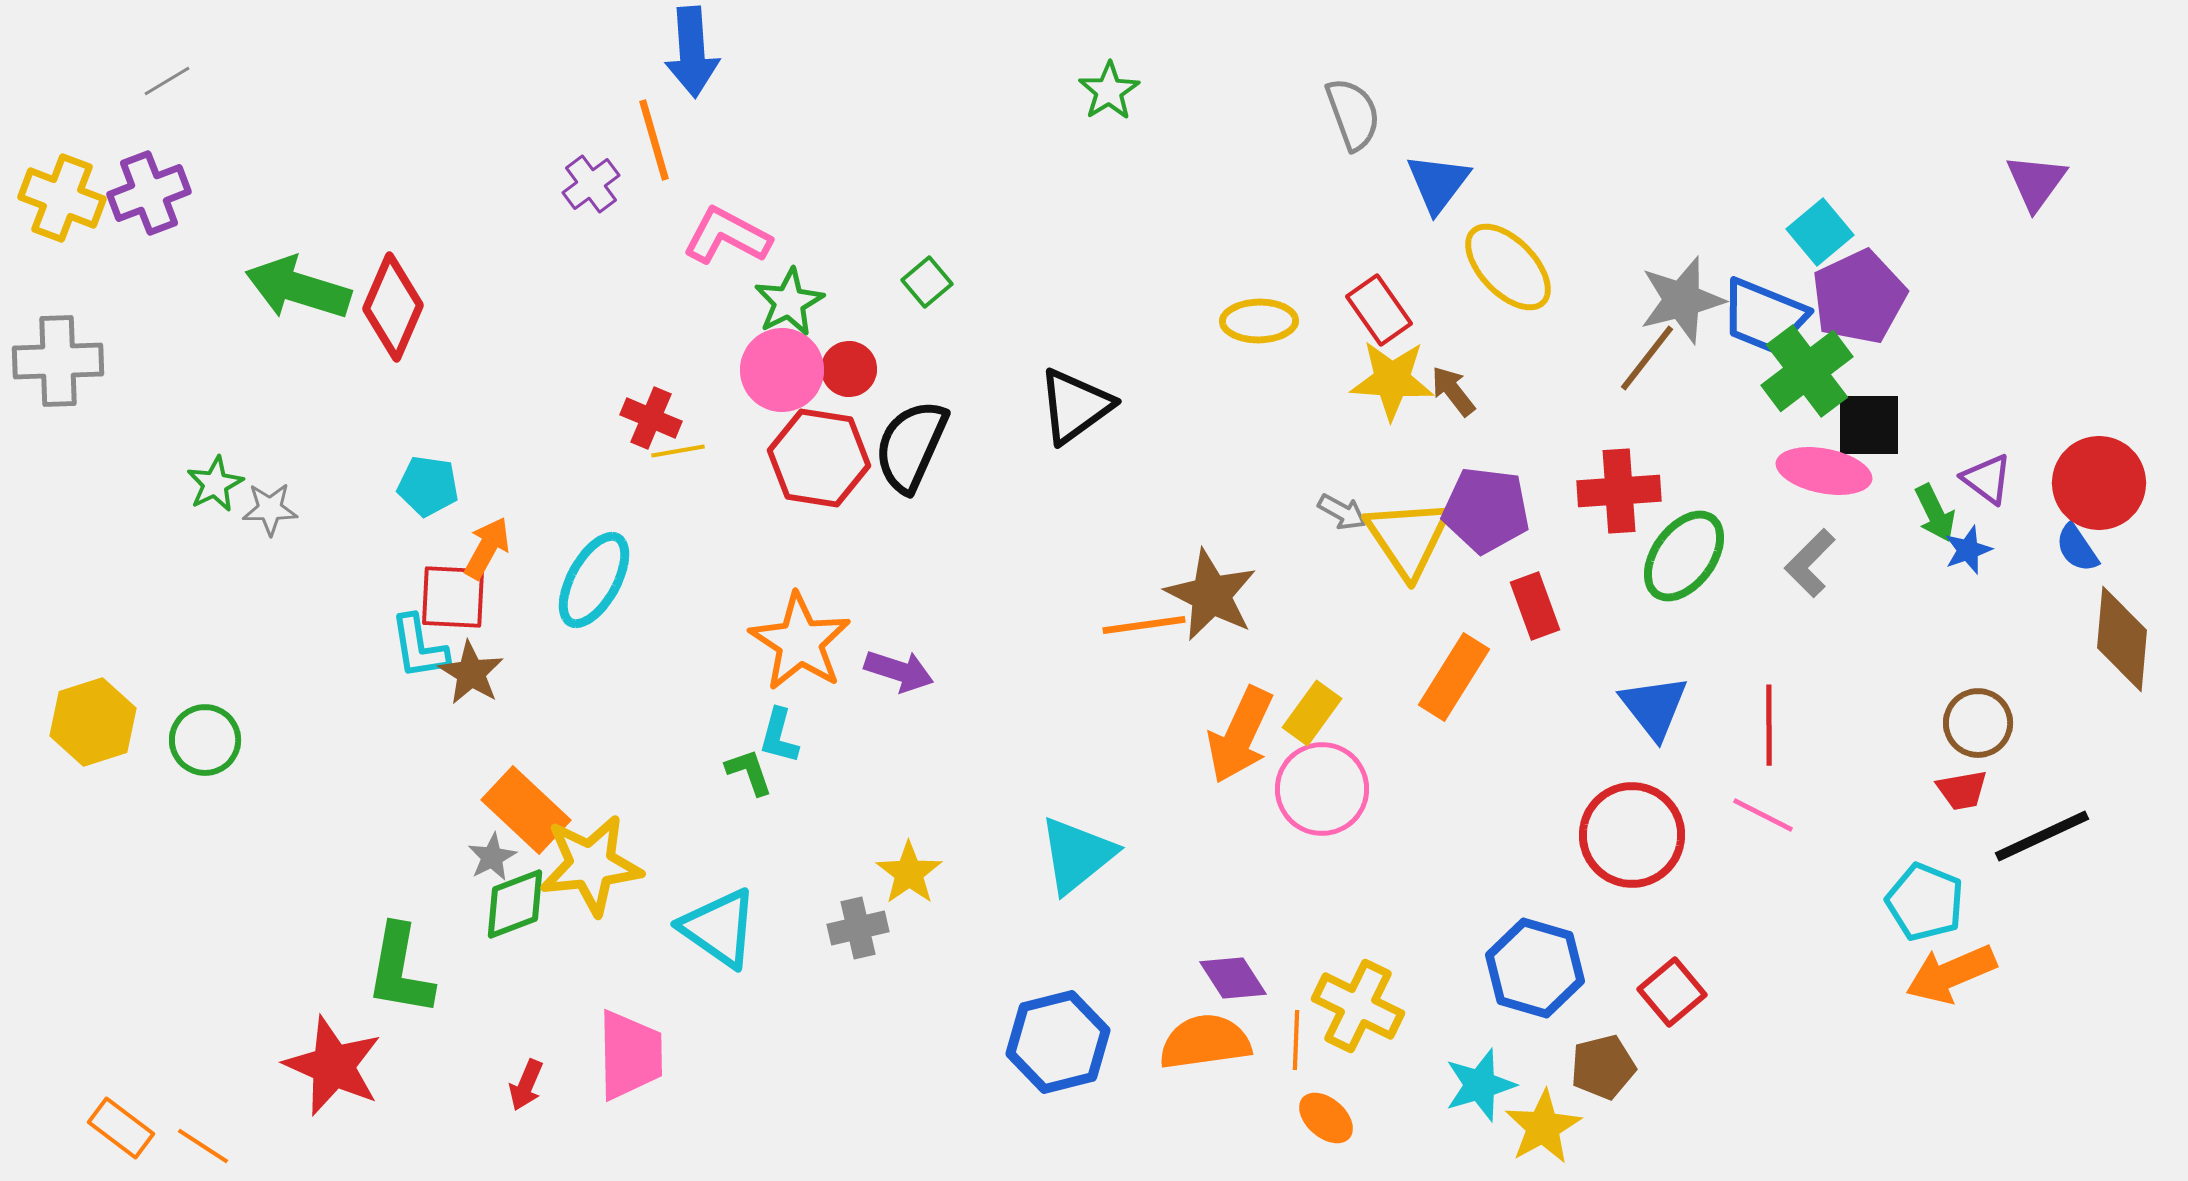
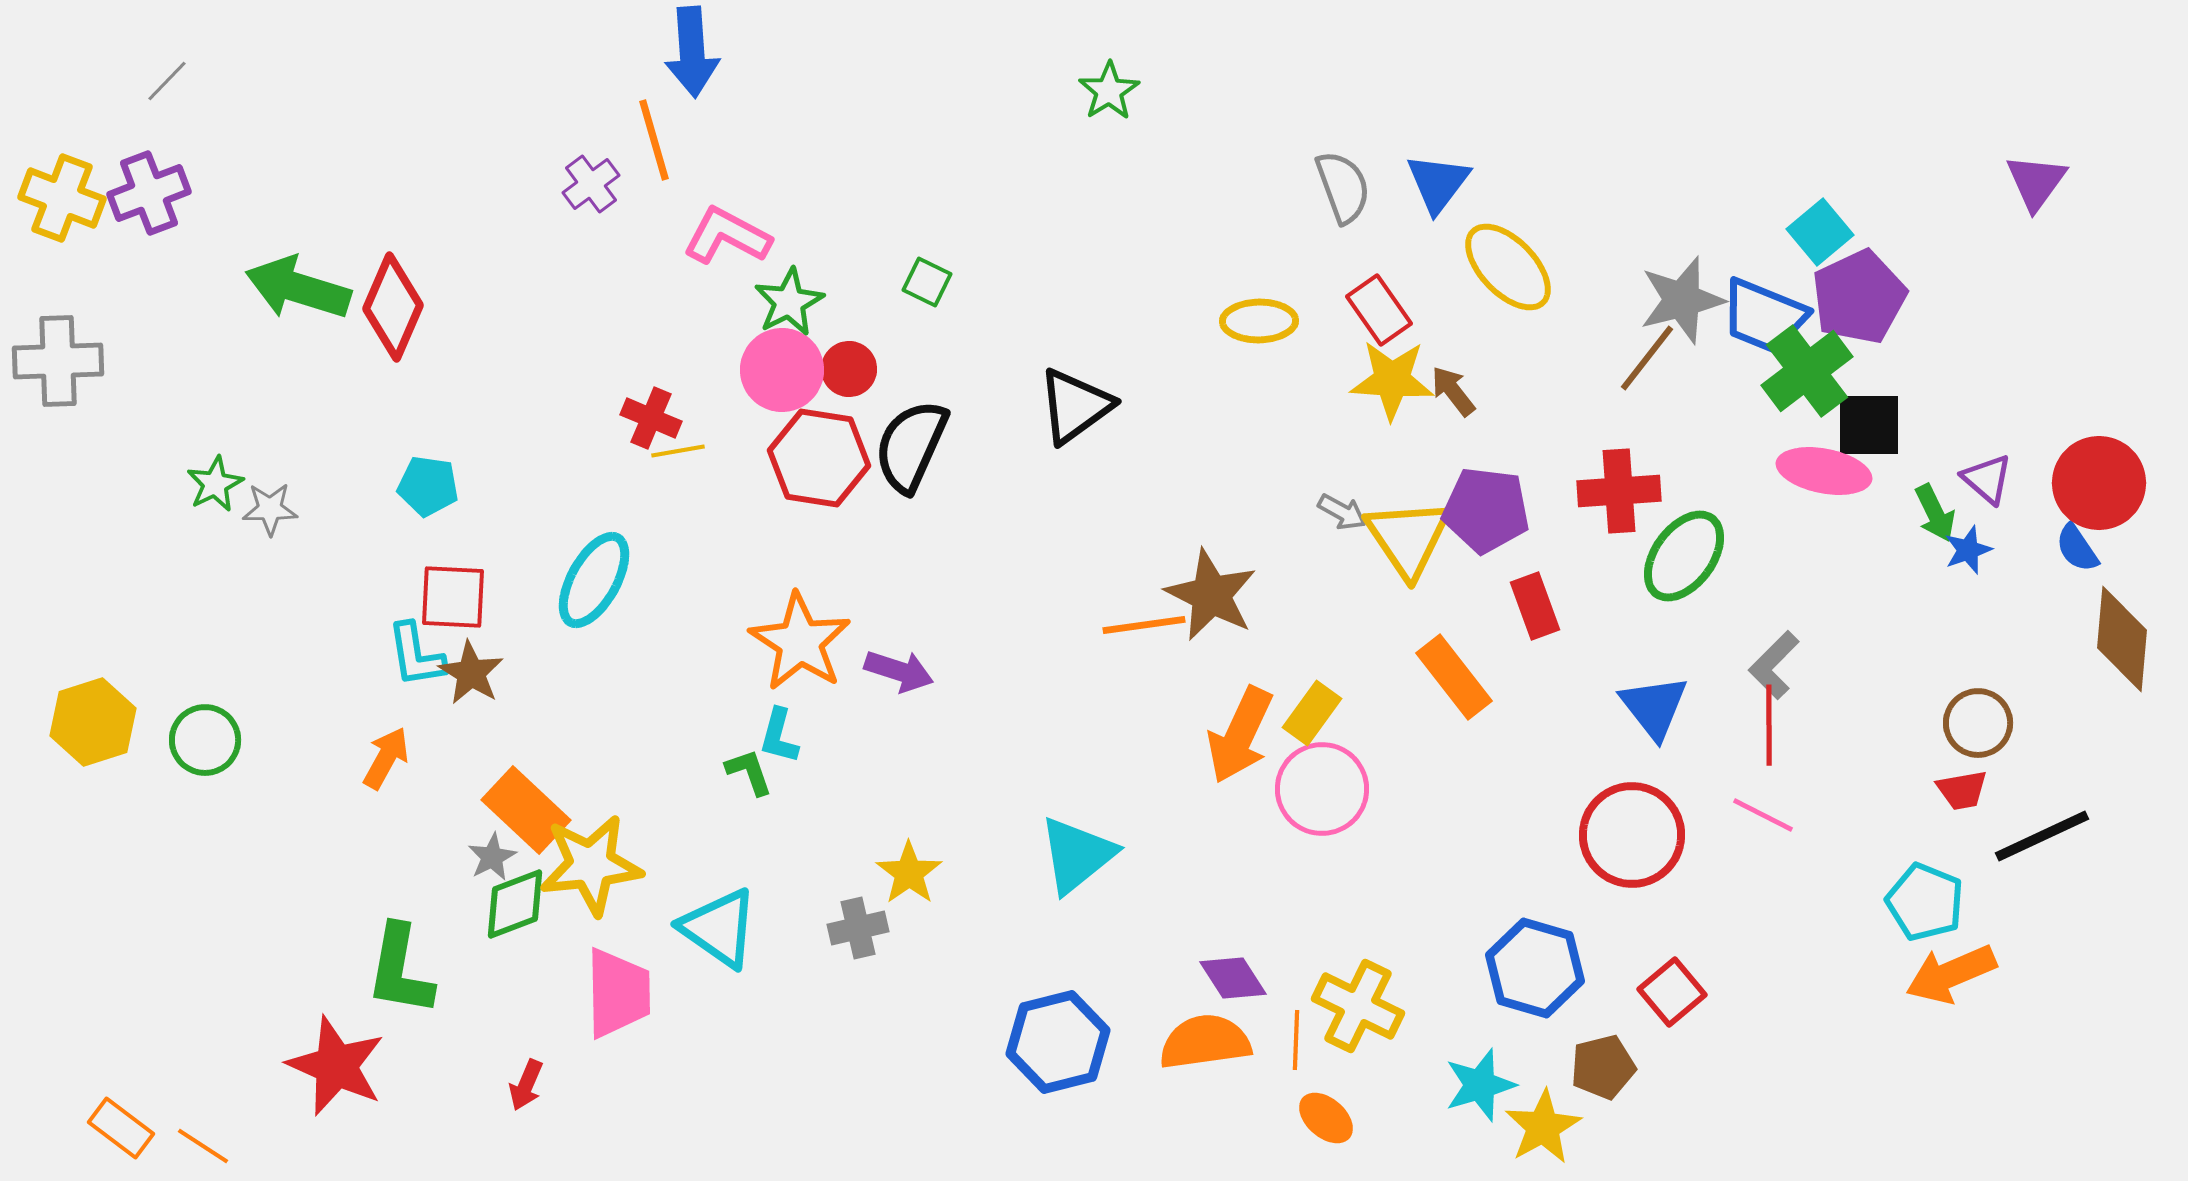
gray line at (167, 81): rotated 15 degrees counterclockwise
gray semicircle at (1353, 114): moved 10 px left, 73 px down
green square at (927, 282): rotated 24 degrees counterclockwise
purple triangle at (1987, 479): rotated 4 degrees clockwise
orange arrow at (487, 548): moved 101 px left, 210 px down
gray L-shape at (1810, 563): moved 36 px left, 102 px down
cyan L-shape at (419, 647): moved 3 px left, 8 px down
orange rectangle at (1454, 677): rotated 70 degrees counterclockwise
pink trapezoid at (630, 1055): moved 12 px left, 62 px up
red star at (333, 1066): moved 3 px right
